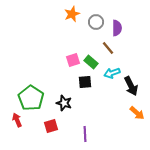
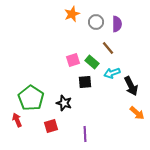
purple semicircle: moved 4 px up
green rectangle: moved 1 px right
